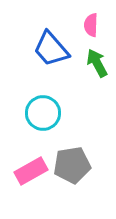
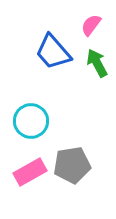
pink semicircle: rotated 35 degrees clockwise
blue trapezoid: moved 2 px right, 3 px down
cyan circle: moved 12 px left, 8 px down
pink rectangle: moved 1 px left, 1 px down
